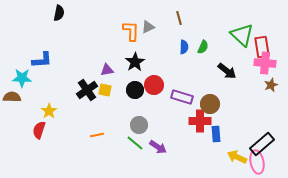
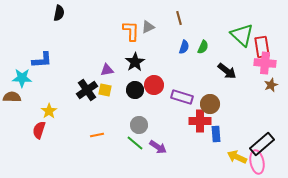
blue semicircle: rotated 16 degrees clockwise
